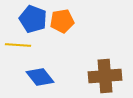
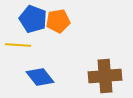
orange pentagon: moved 4 px left
